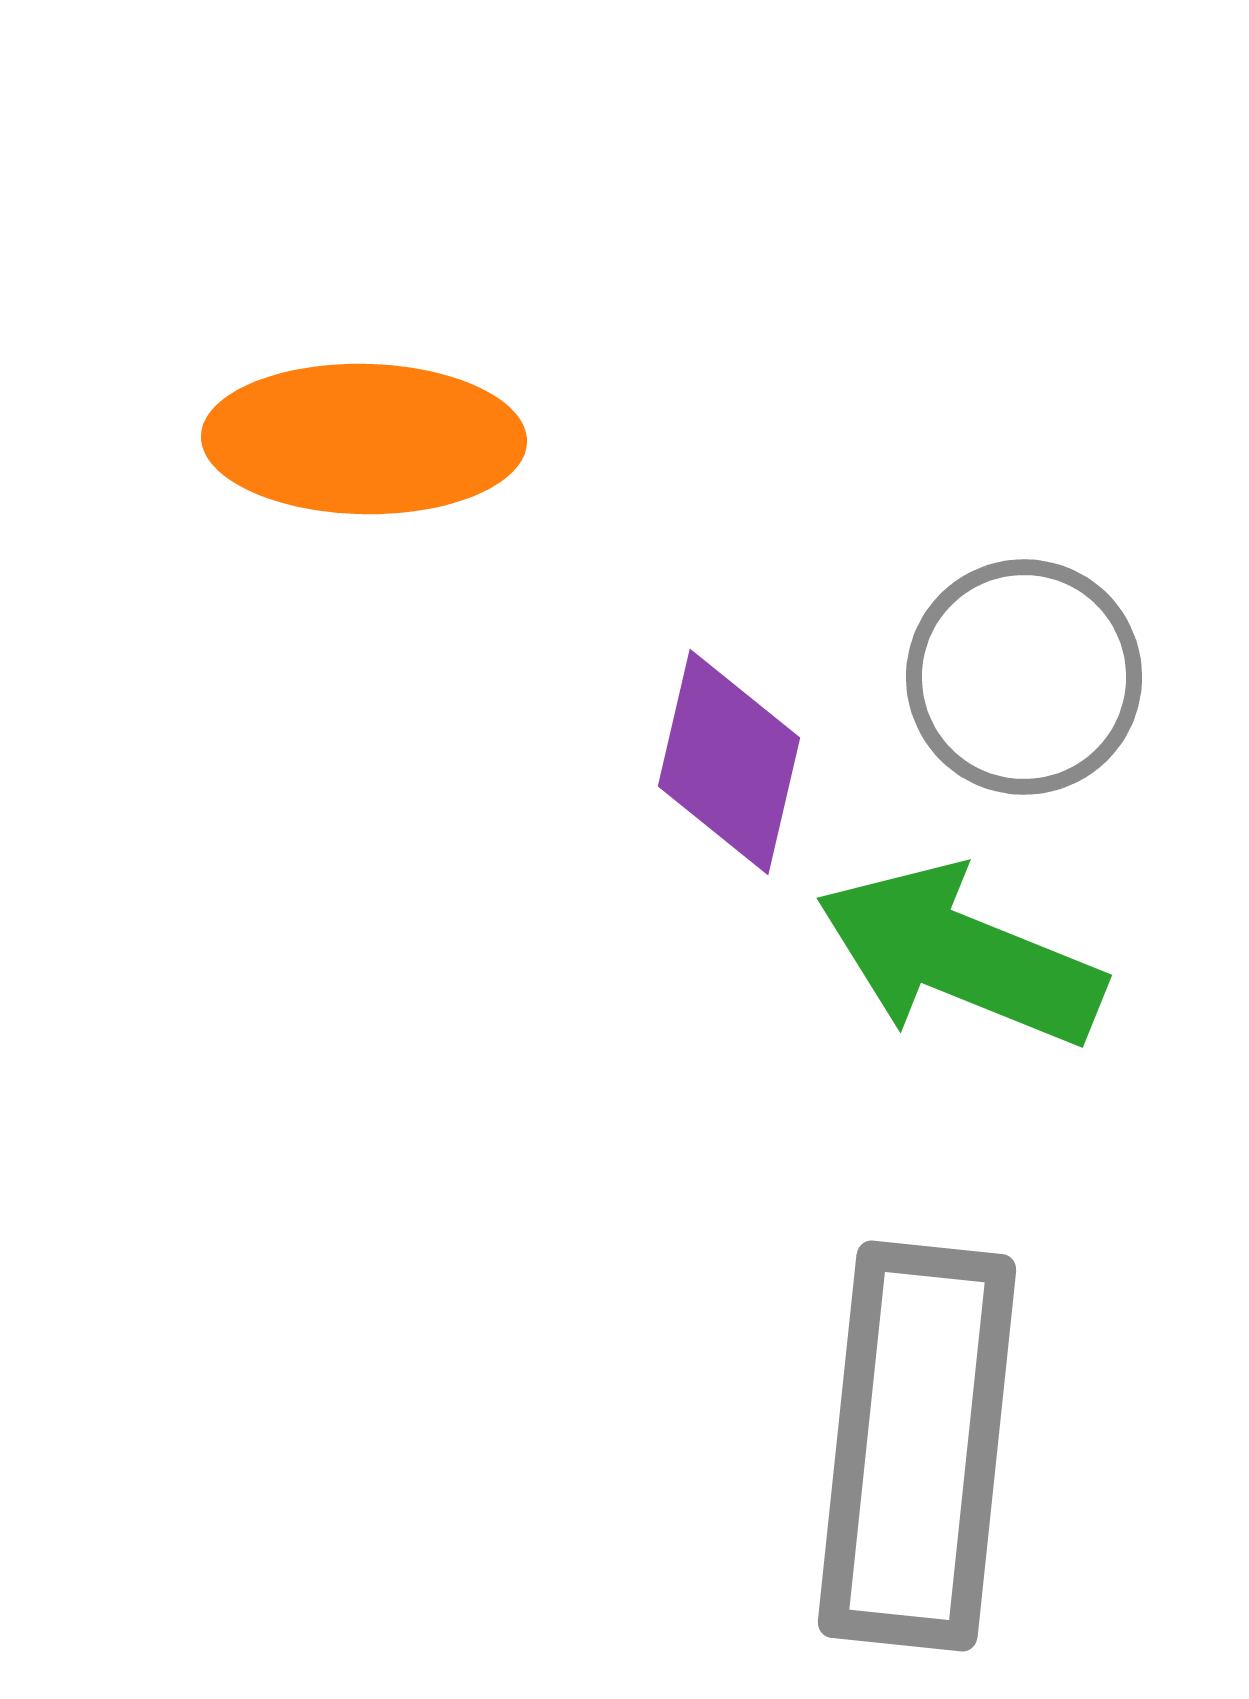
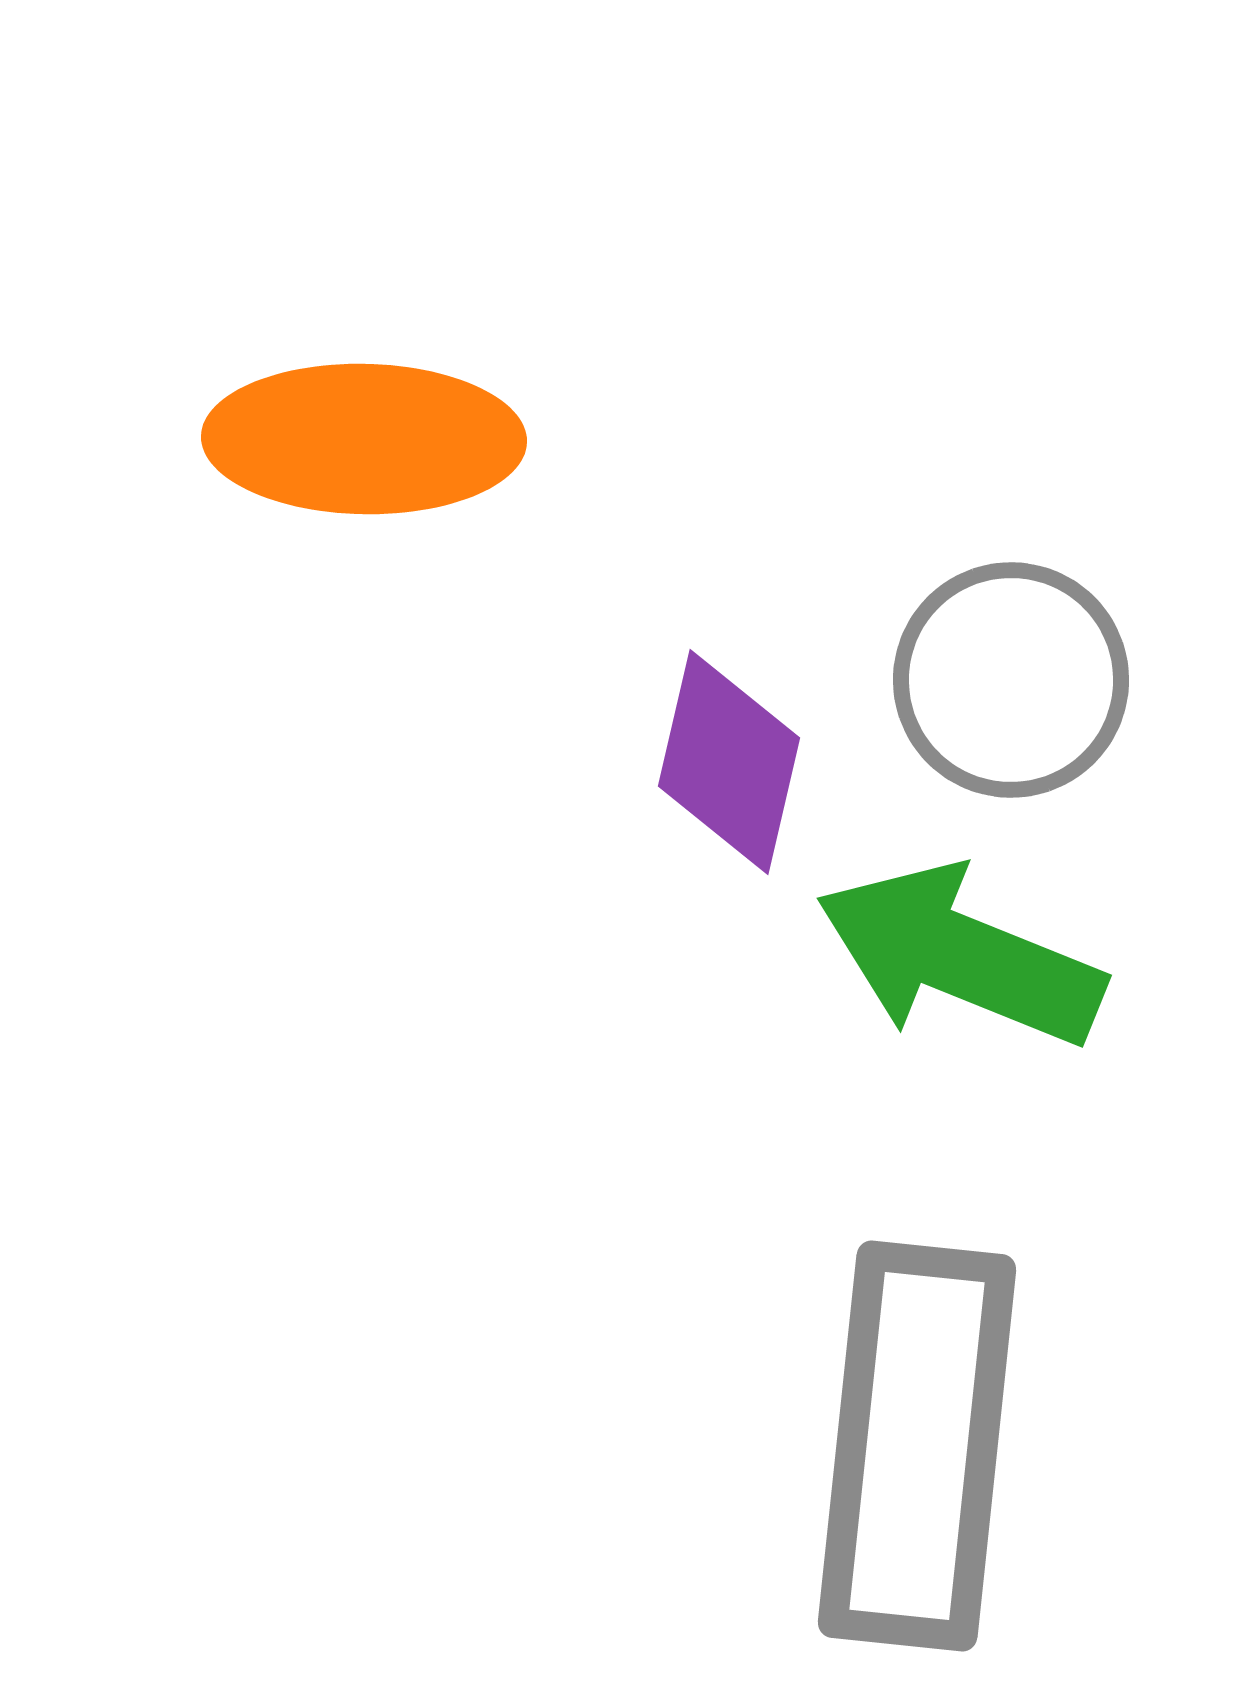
gray circle: moved 13 px left, 3 px down
